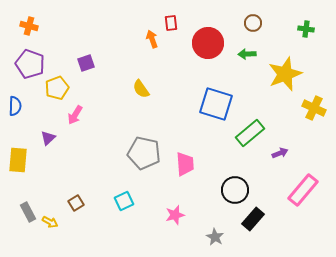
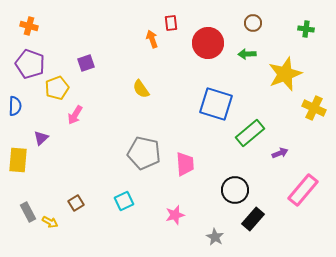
purple triangle: moved 7 px left
